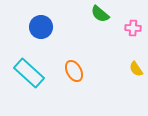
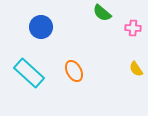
green semicircle: moved 2 px right, 1 px up
